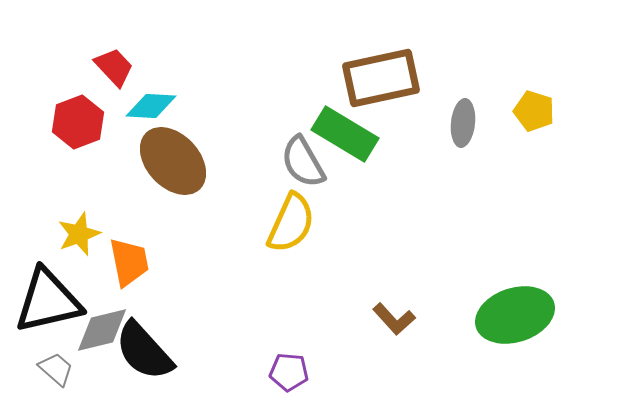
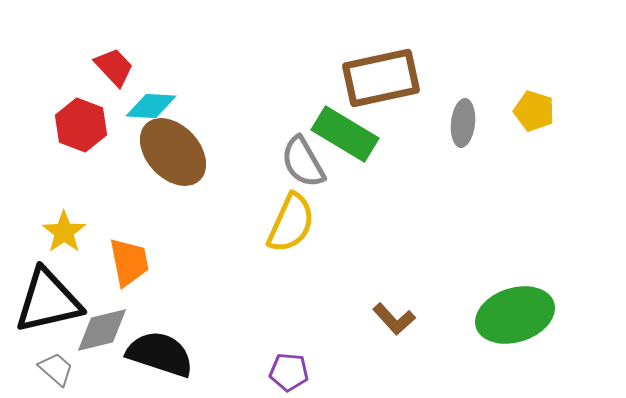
red hexagon: moved 3 px right, 3 px down; rotated 18 degrees counterclockwise
brown ellipse: moved 9 px up
yellow star: moved 15 px left, 2 px up; rotated 15 degrees counterclockwise
black semicircle: moved 16 px right, 3 px down; rotated 150 degrees clockwise
